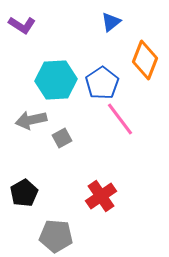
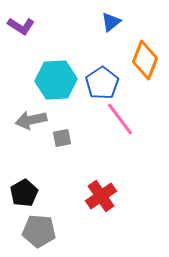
purple L-shape: moved 1 px left, 1 px down
gray square: rotated 18 degrees clockwise
gray pentagon: moved 17 px left, 5 px up
